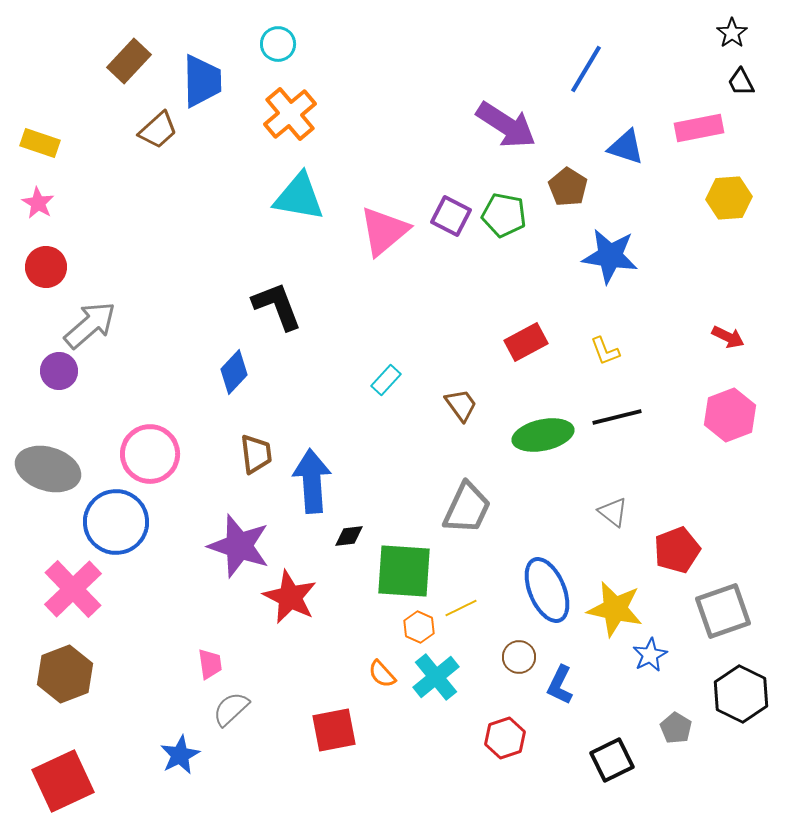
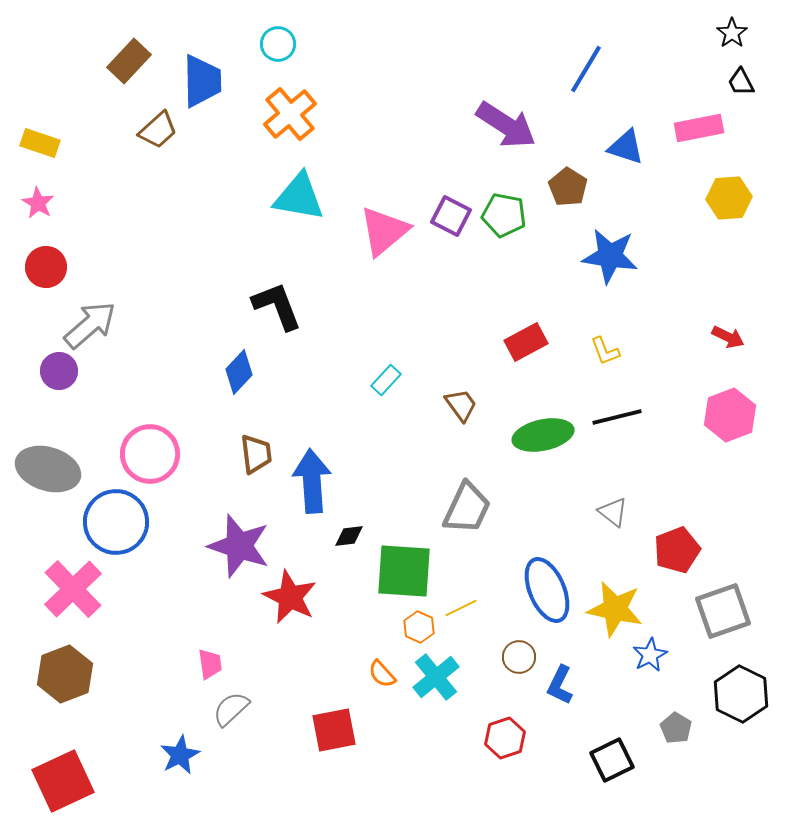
blue diamond at (234, 372): moved 5 px right
